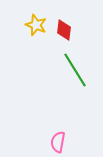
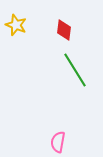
yellow star: moved 20 px left
